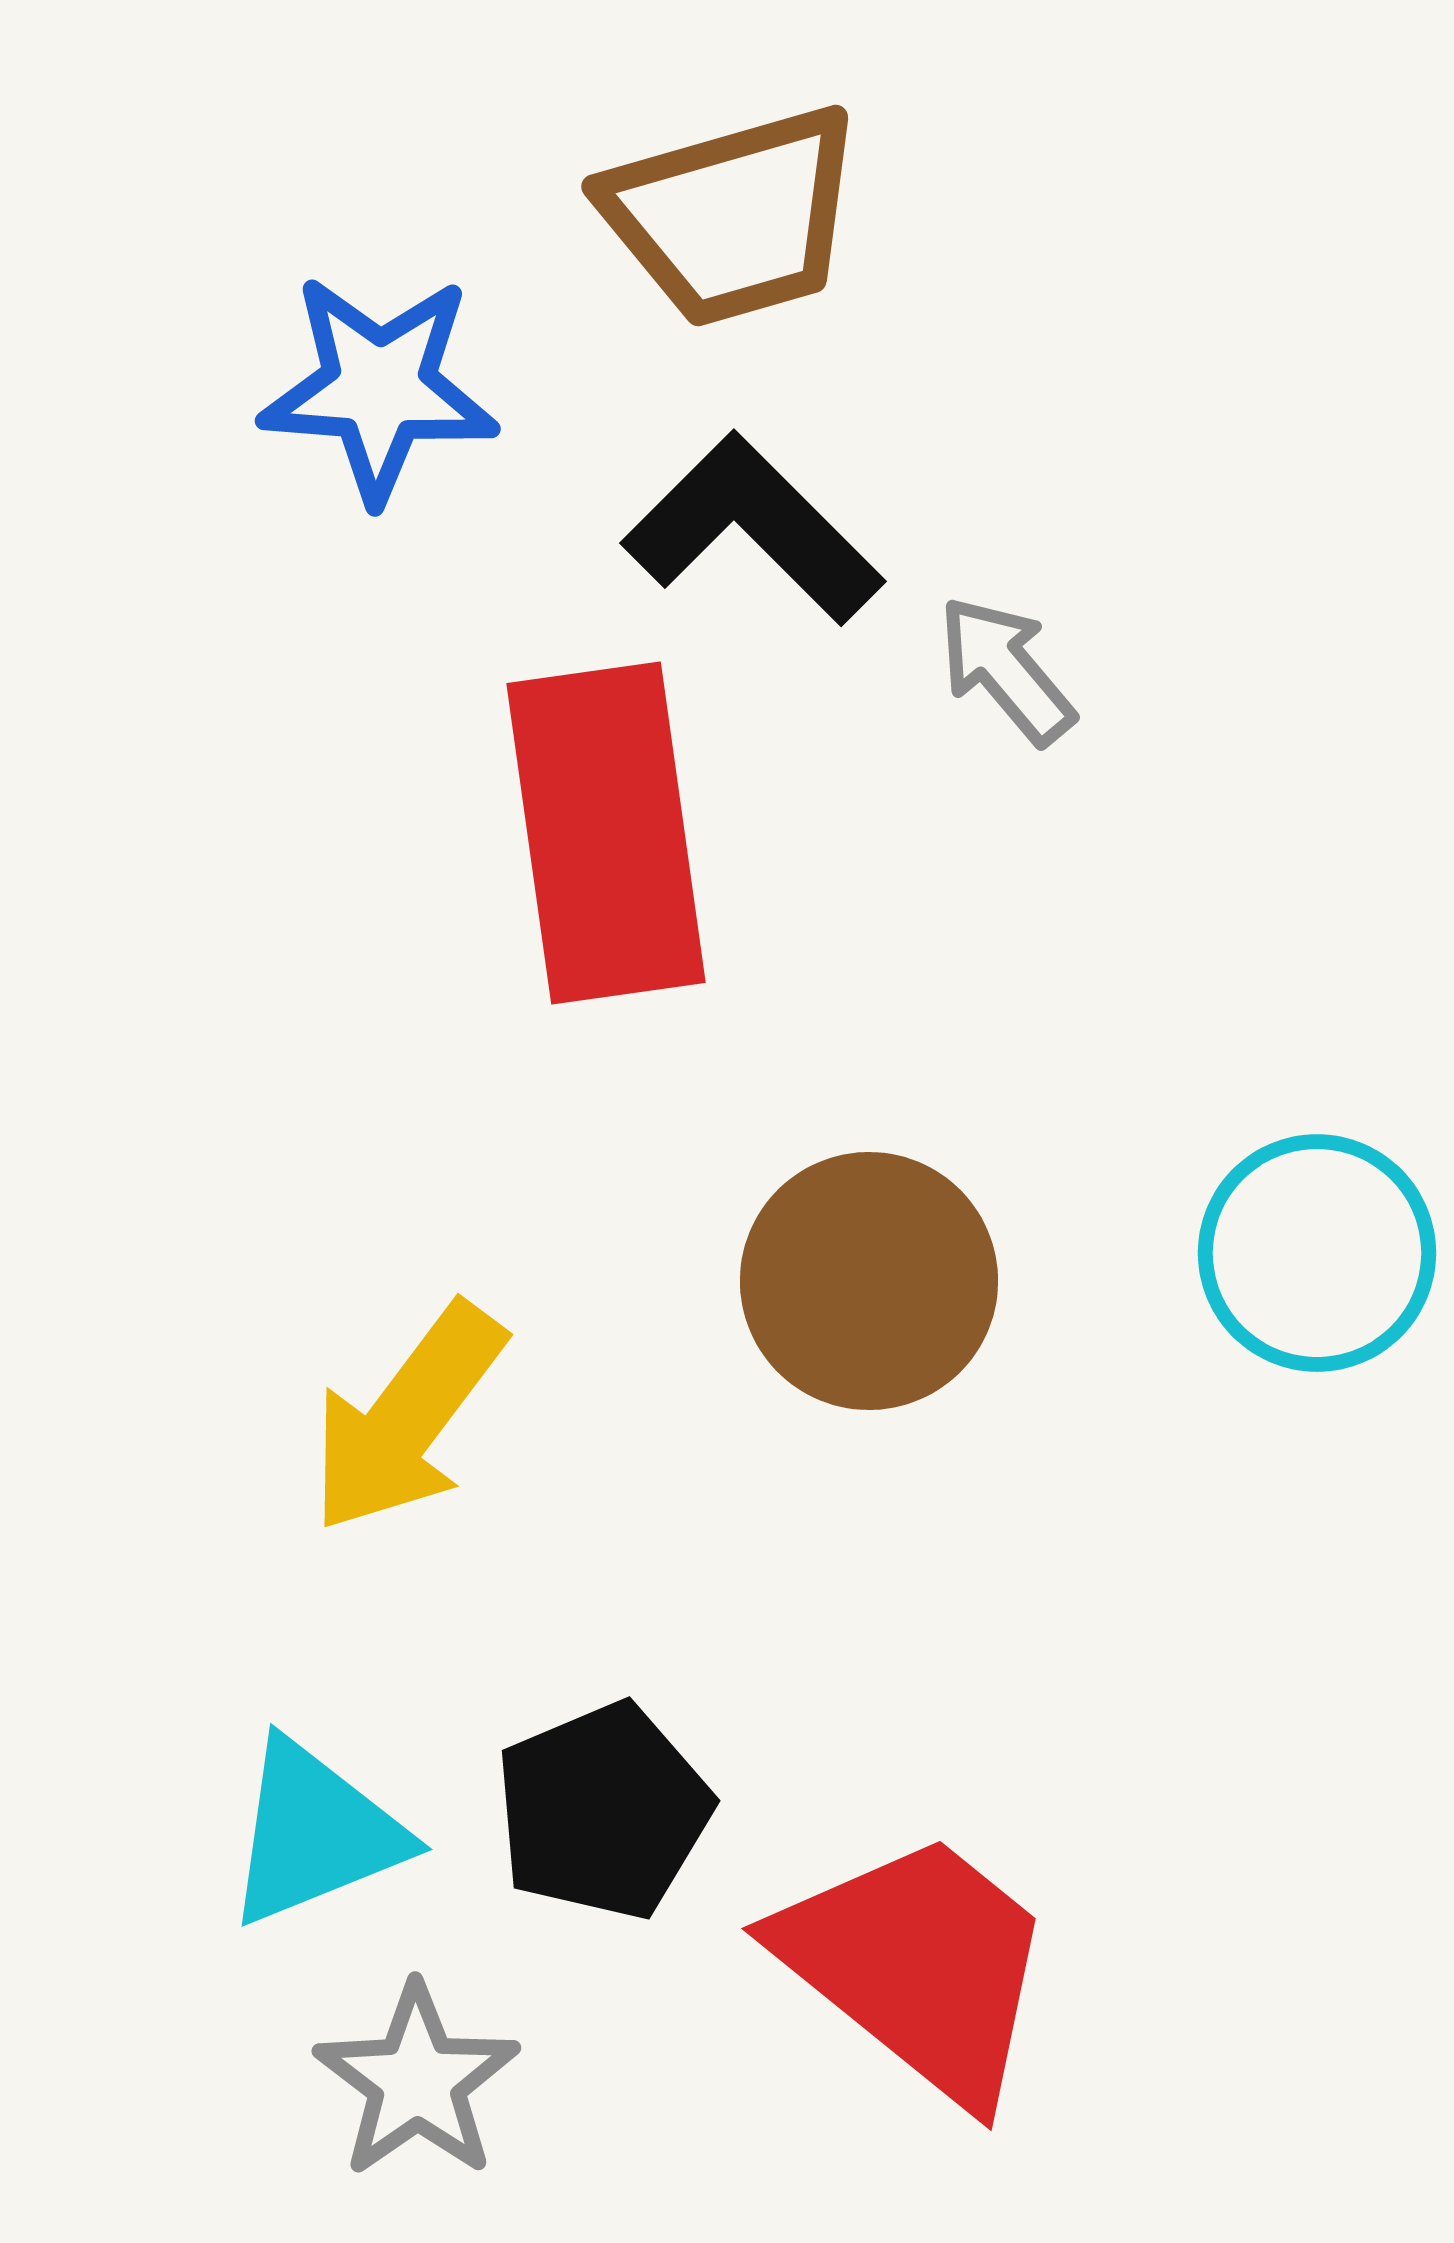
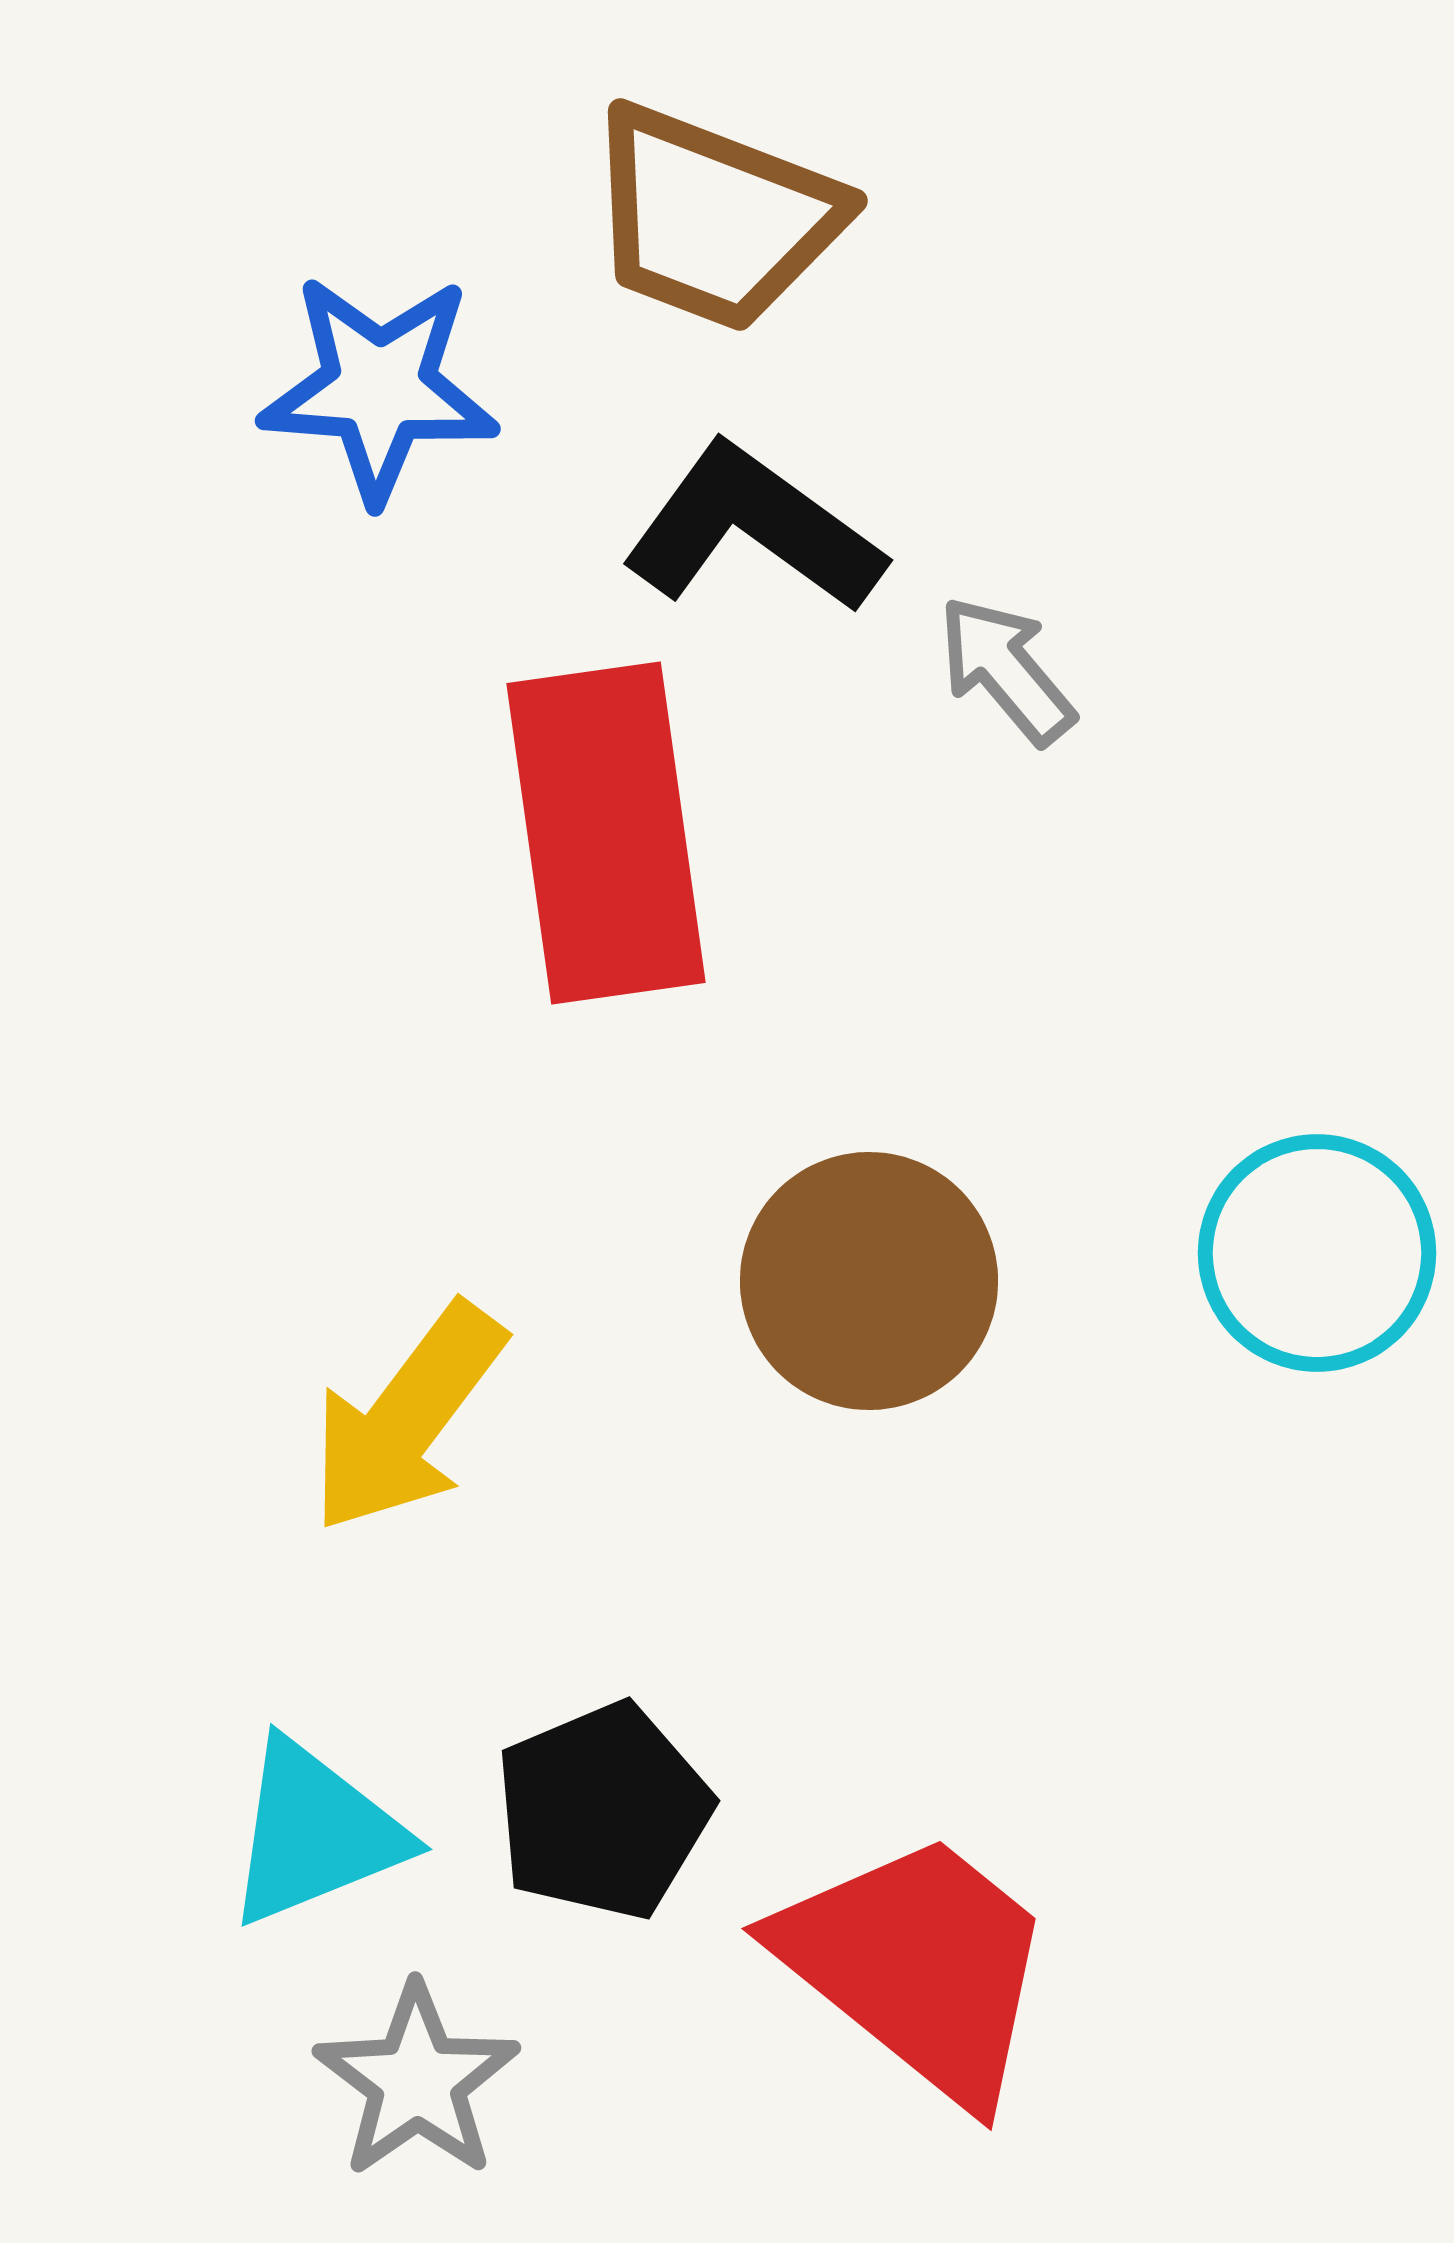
brown trapezoid: moved 19 px left, 2 px down; rotated 37 degrees clockwise
black L-shape: rotated 9 degrees counterclockwise
